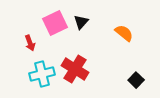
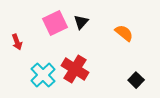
red arrow: moved 13 px left, 1 px up
cyan cross: moved 1 px right, 1 px down; rotated 30 degrees counterclockwise
